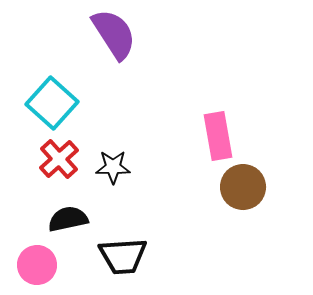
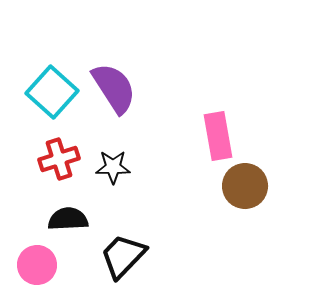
purple semicircle: moved 54 px down
cyan square: moved 11 px up
red cross: rotated 24 degrees clockwise
brown circle: moved 2 px right, 1 px up
black semicircle: rotated 9 degrees clockwise
black trapezoid: rotated 138 degrees clockwise
